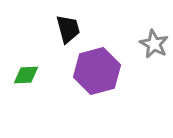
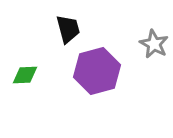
green diamond: moved 1 px left
